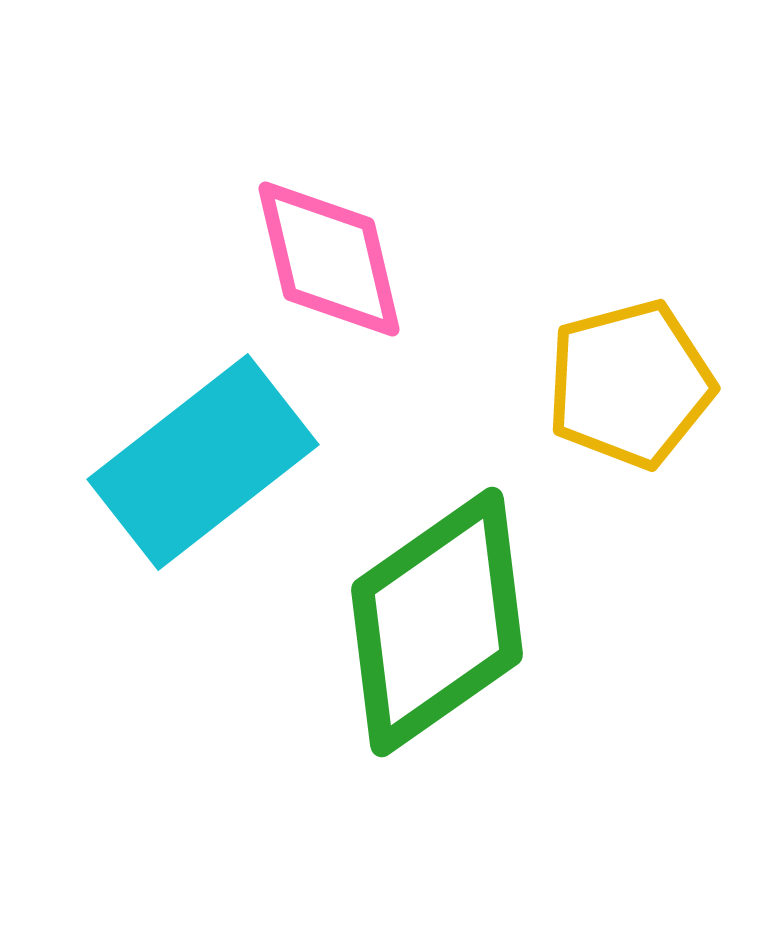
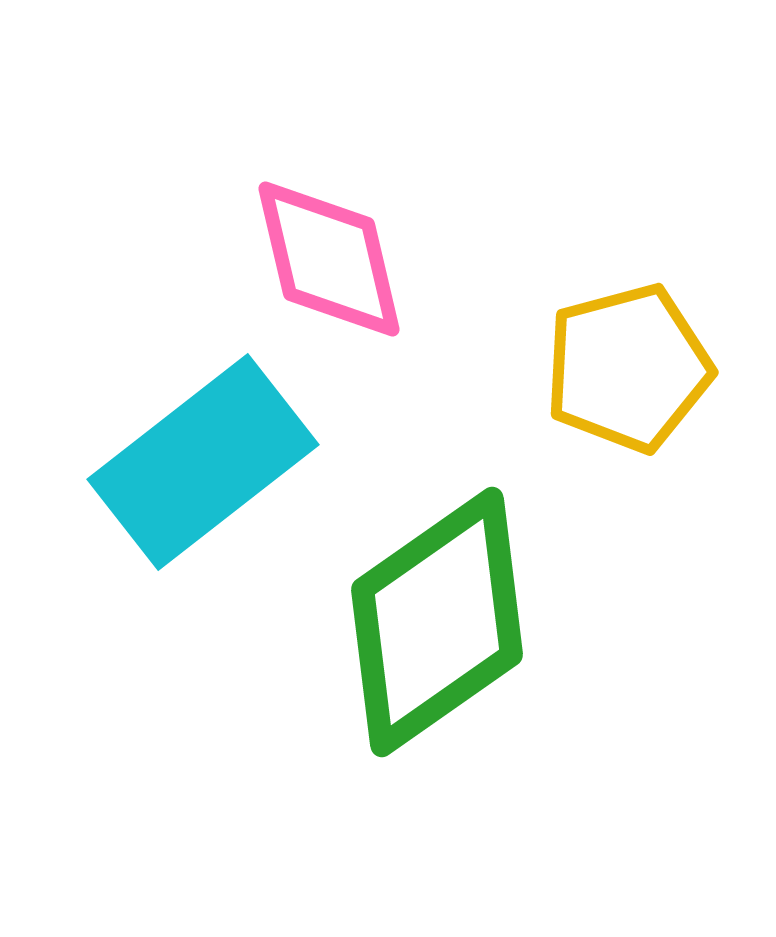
yellow pentagon: moved 2 px left, 16 px up
